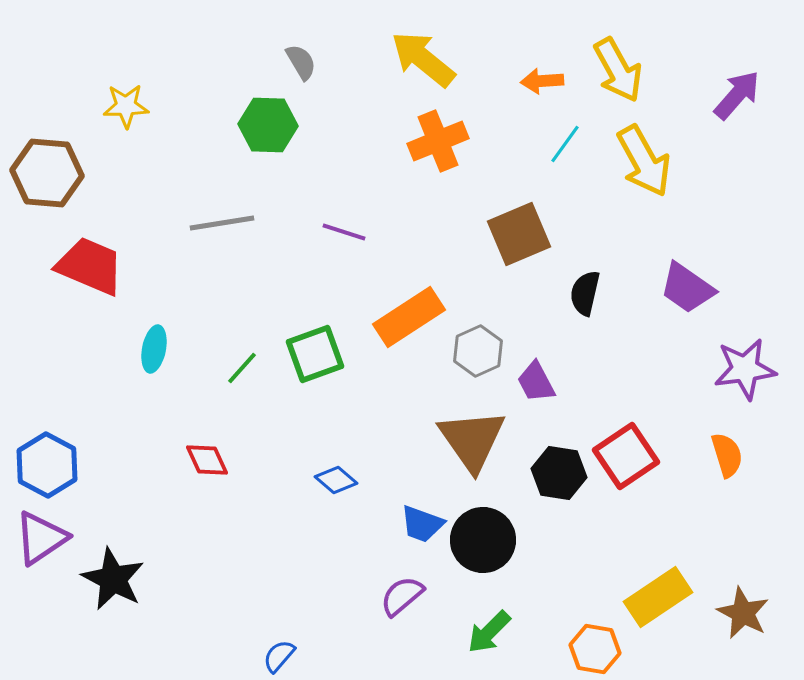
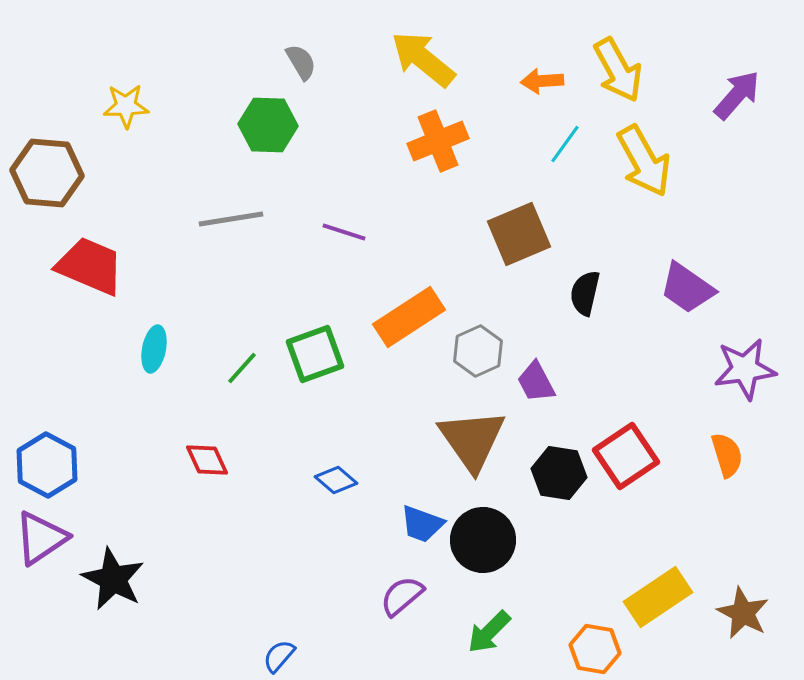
gray line at (222, 223): moved 9 px right, 4 px up
